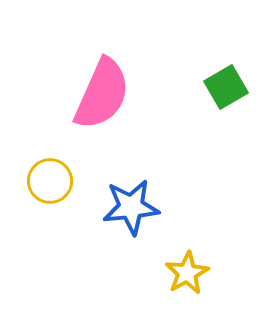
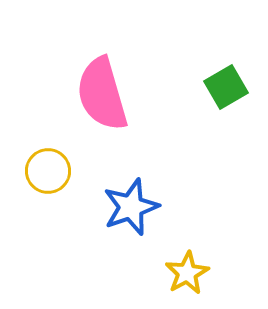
pink semicircle: rotated 140 degrees clockwise
yellow circle: moved 2 px left, 10 px up
blue star: rotated 14 degrees counterclockwise
